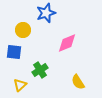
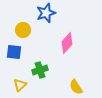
pink diamond: rotated 25 degrees counterclockwise
green cross: rotated 14 degrees clockwise
yellow semicircle: moved 2 px left, 5 px down
